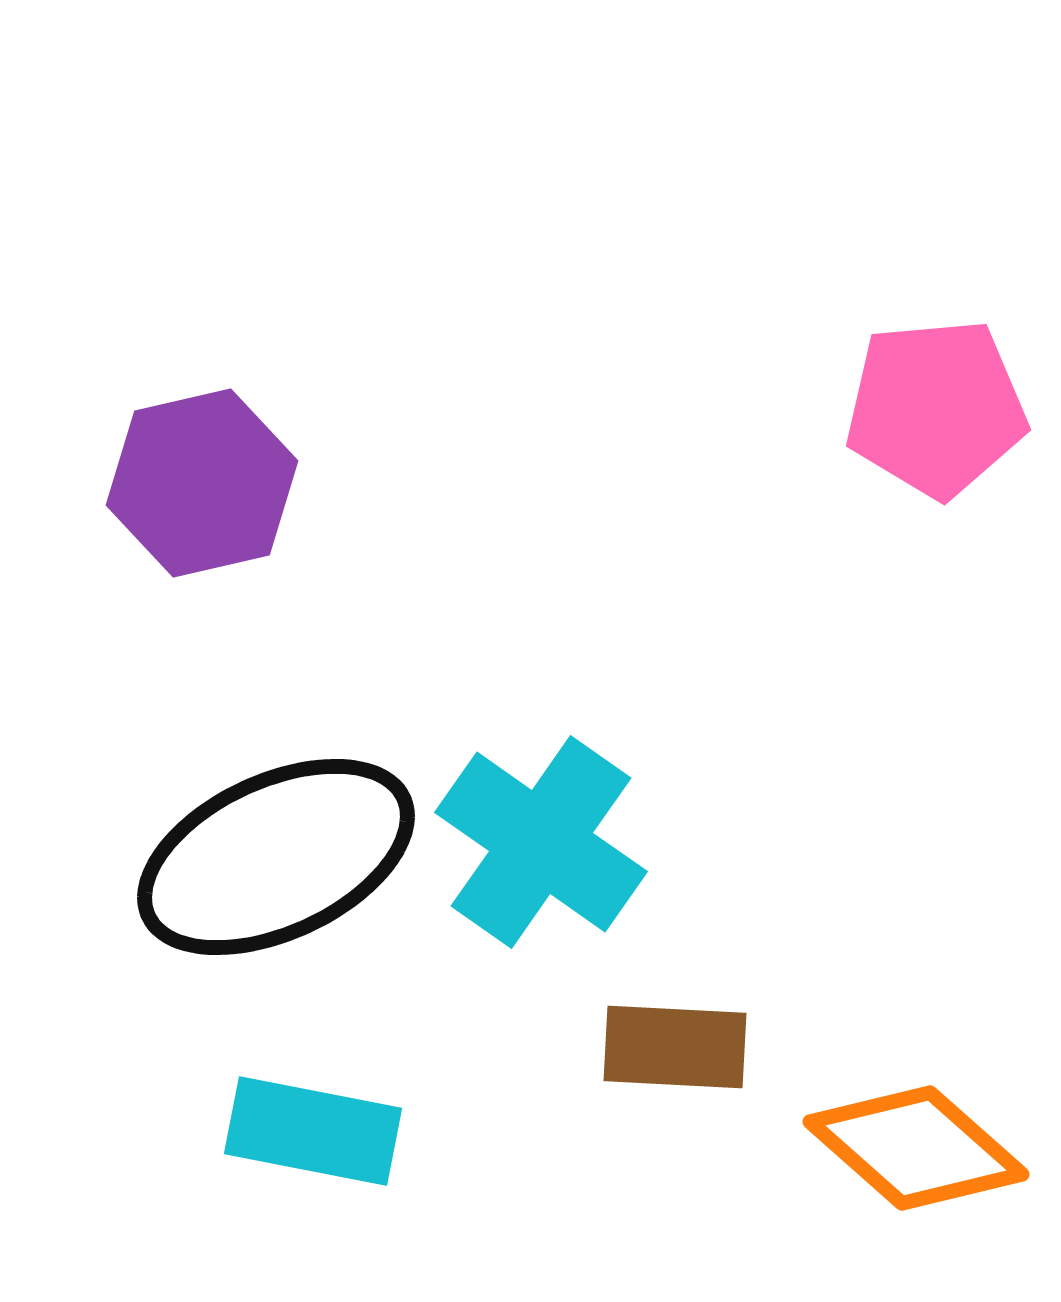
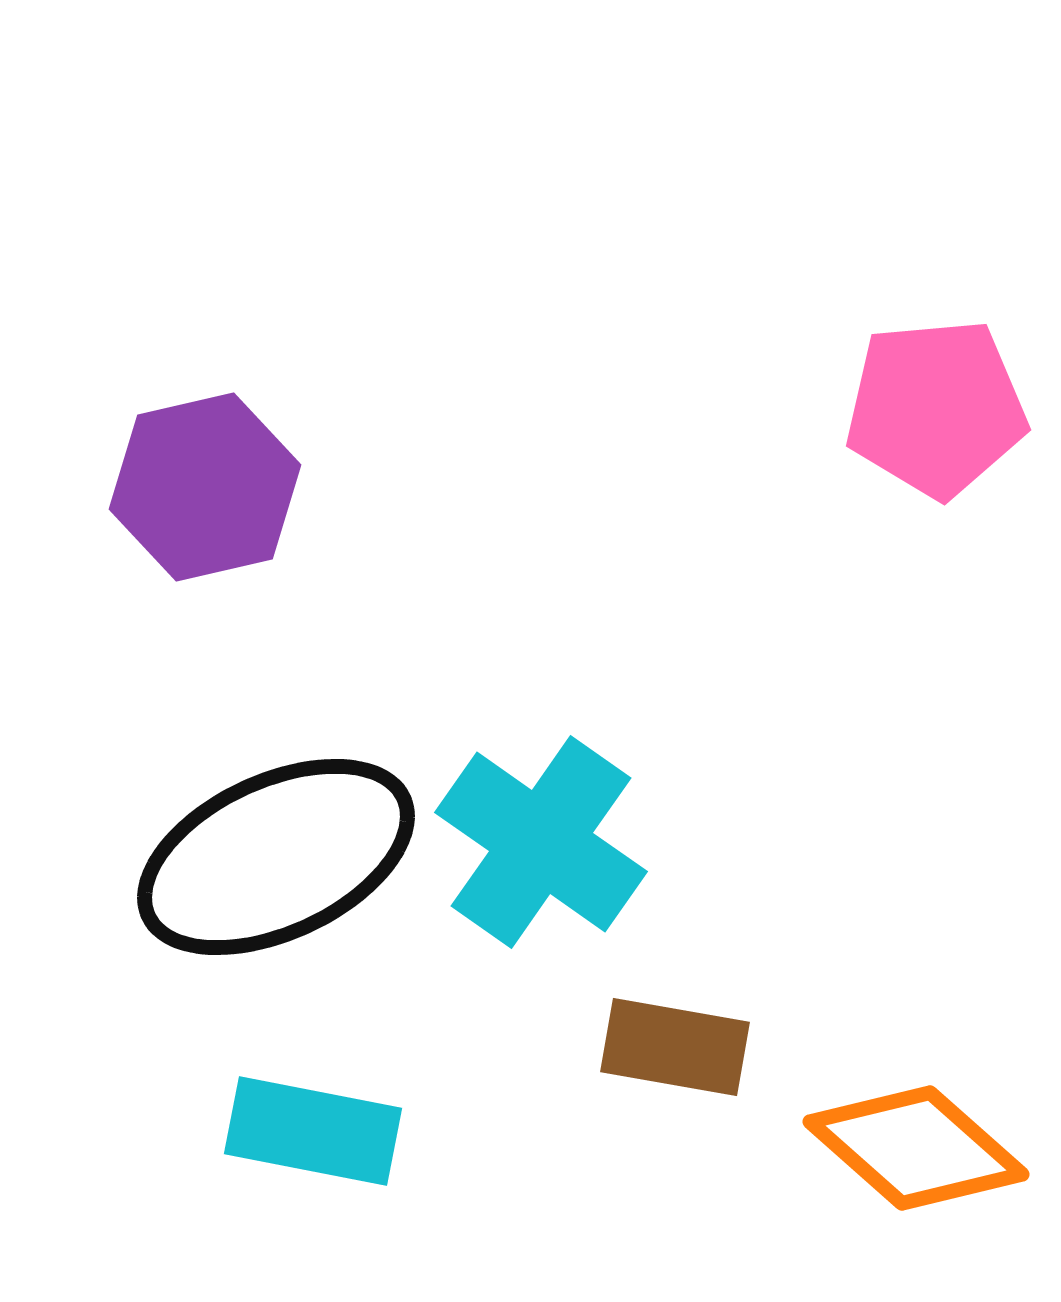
purple hexagon: moved 3 px right, 4 px down
brown rectangle: rotated 7 degrees clockwise
